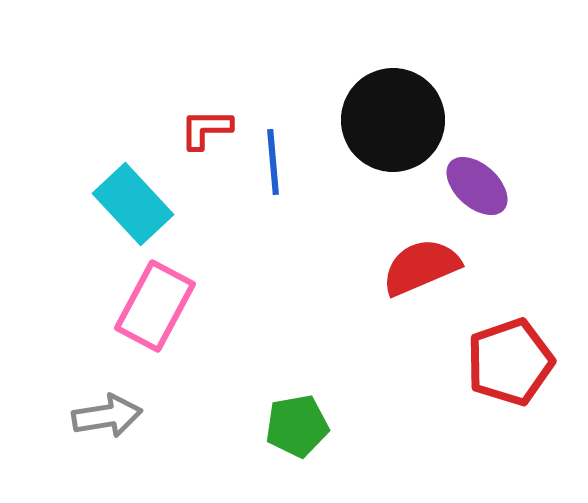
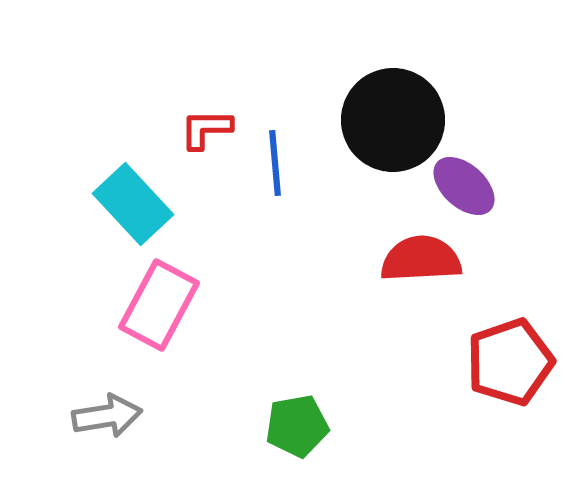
blue line: moved 2 px right, 1 px down
purple ellipse: moved 13 px left
red semicircle: moved 8 px up; rotated 20 degrees clockwise
pink rectangle: moved 4 px right, 1 px up
